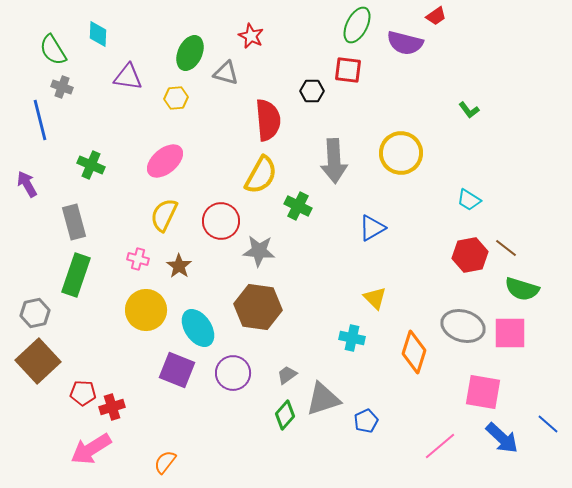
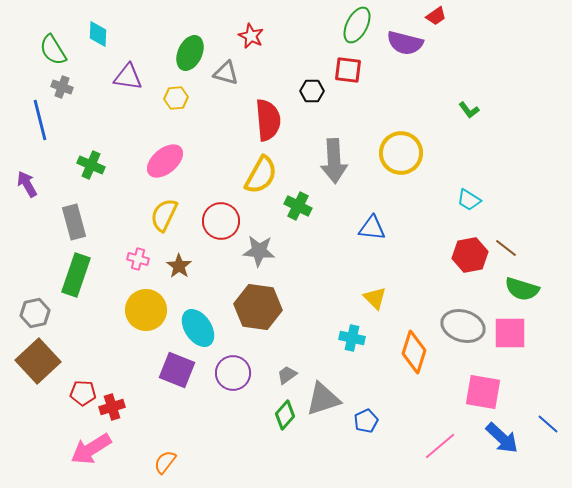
blue triangle at (372, 228): rotated 36 degrees clockwise
